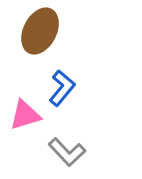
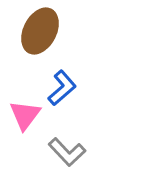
blue L-shape: rotated 9 degrees clockwise
pink triangle: rotated 36 degrees counterclockwise
